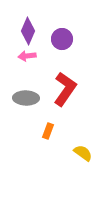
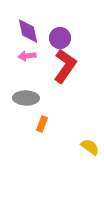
purple diamond: rotated 36 degrees counterclockwise
purple circle: moved 2 px left, 1 px up
red L-shape: moved 23 px up
orange rectangle: moved 6 px left, 7 px up
yellow semicircle: moved 7 px right, 6 px up
